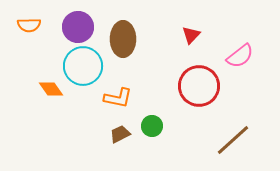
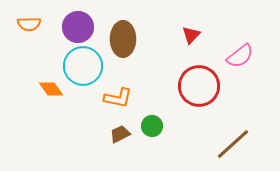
orange semicircle: moved 1 px up
brown line: moved 4 px down
